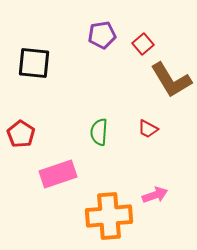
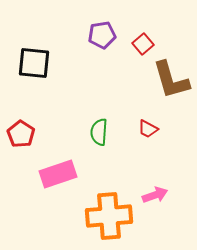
brown L-shape: rotated 15 degrees clockwise
